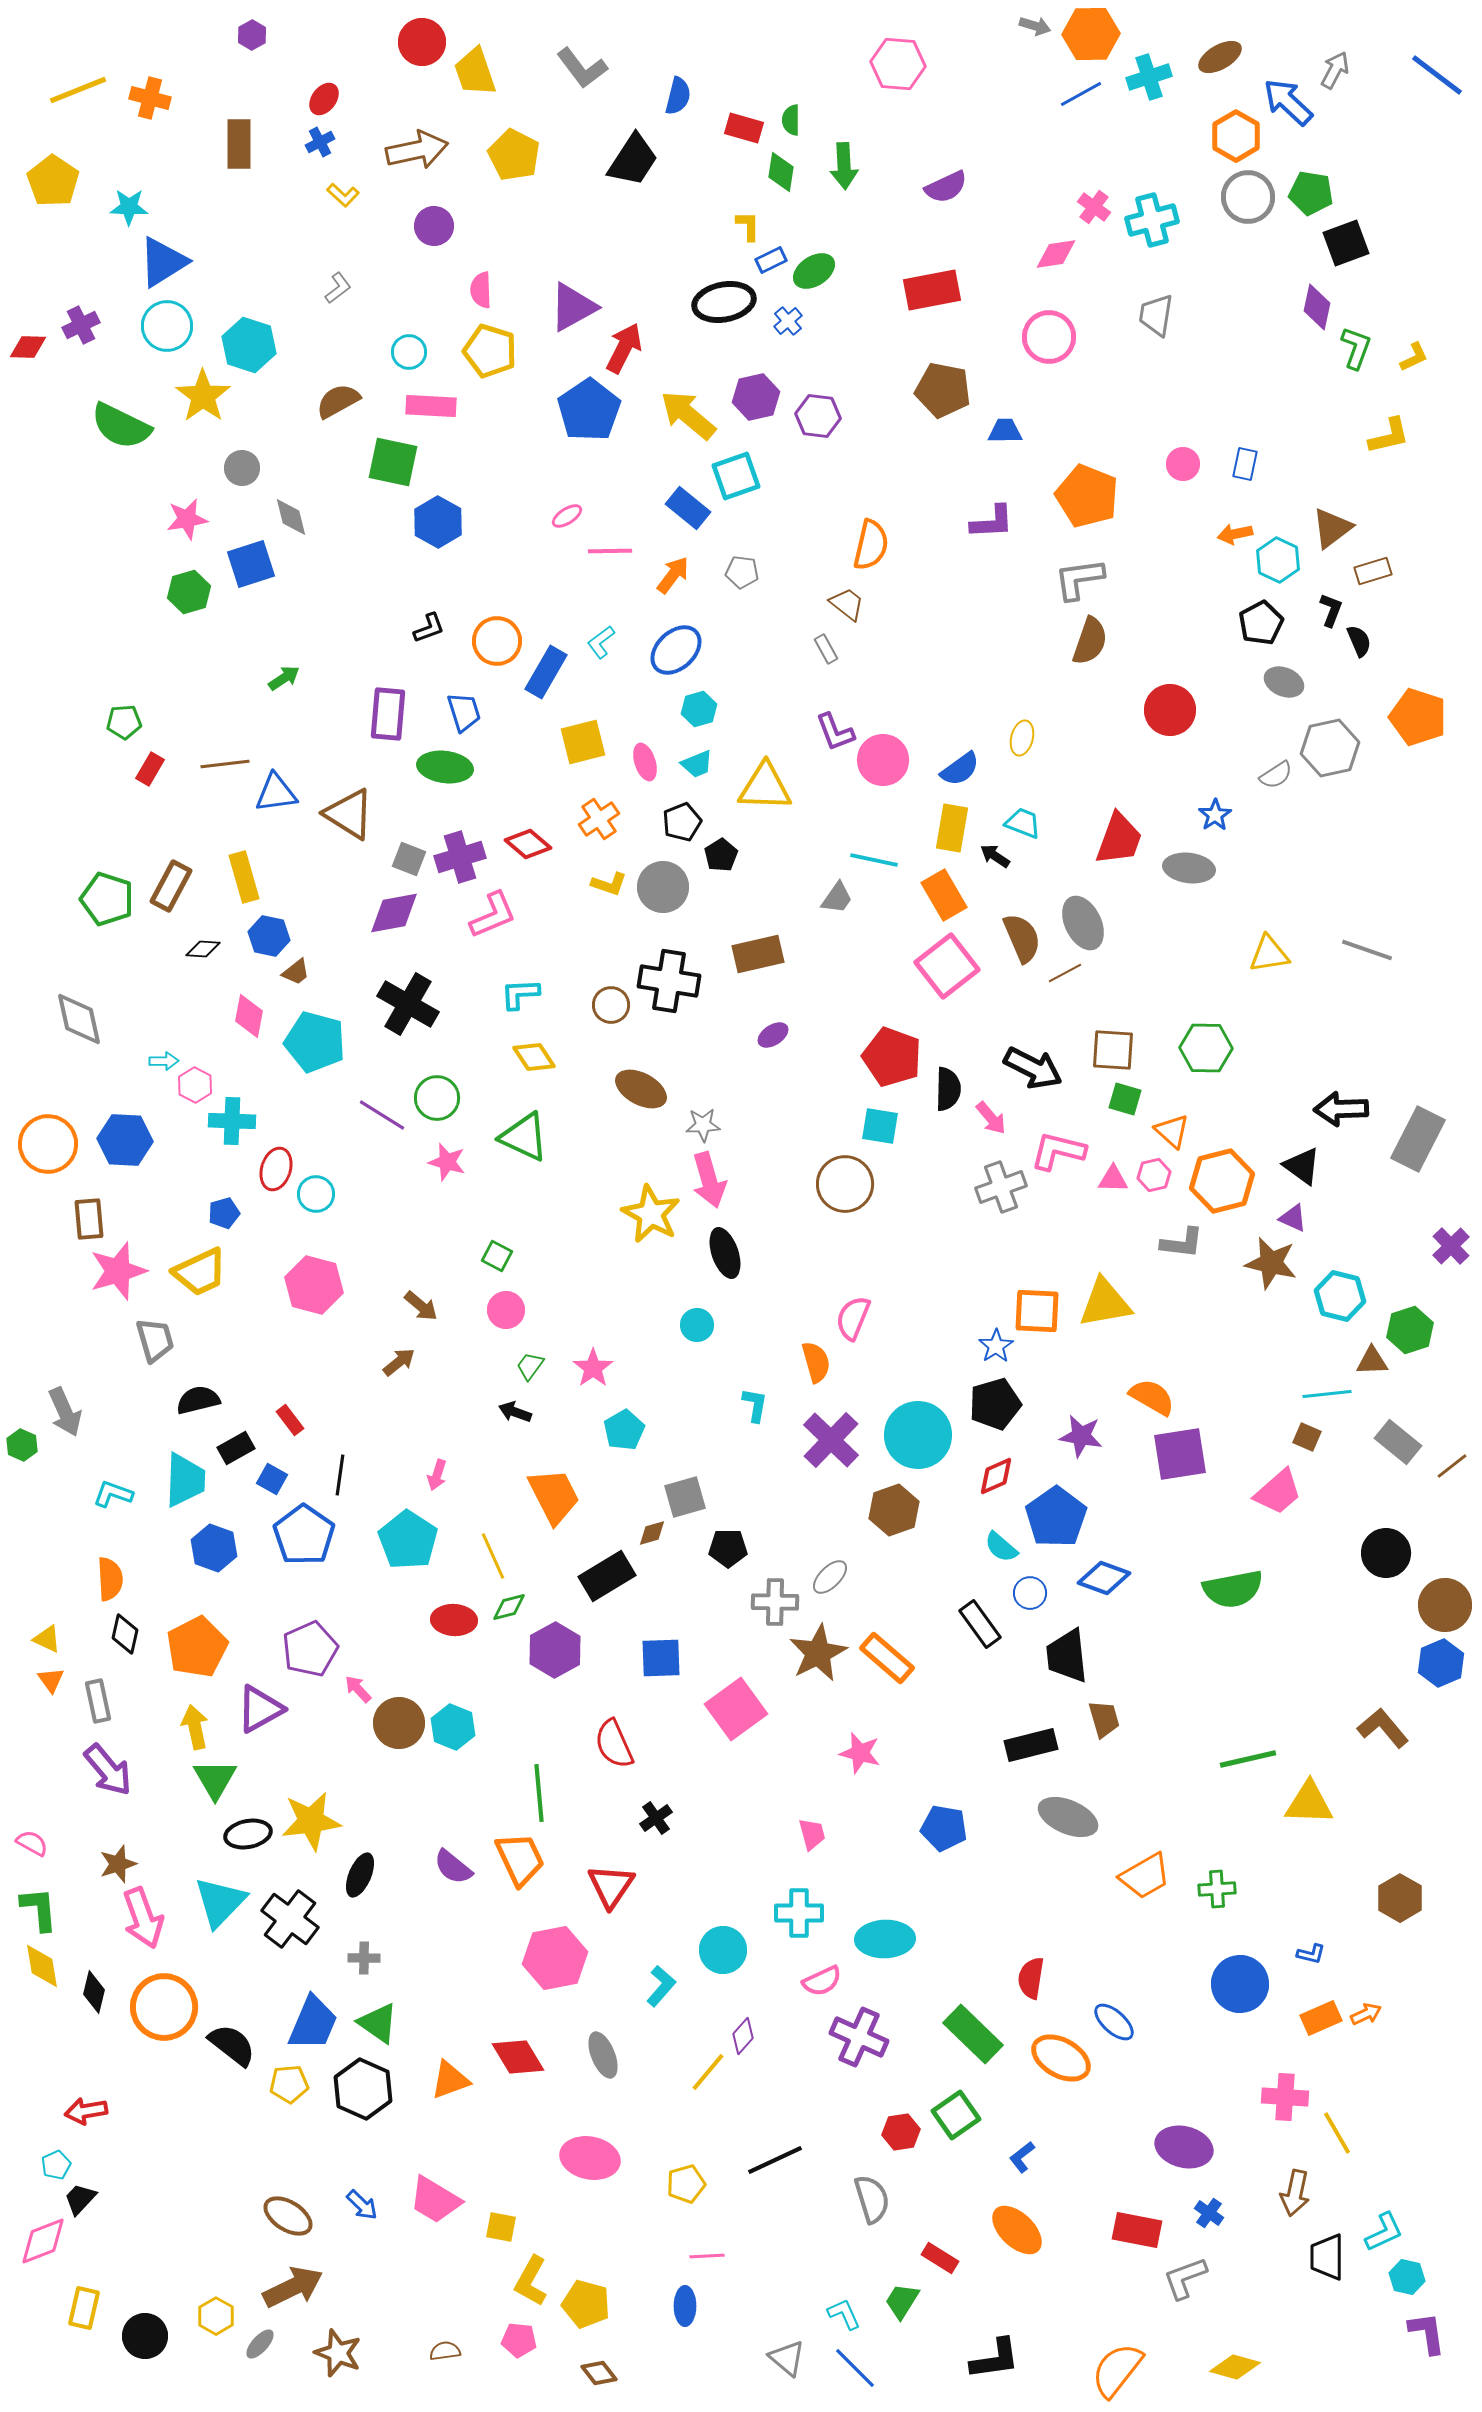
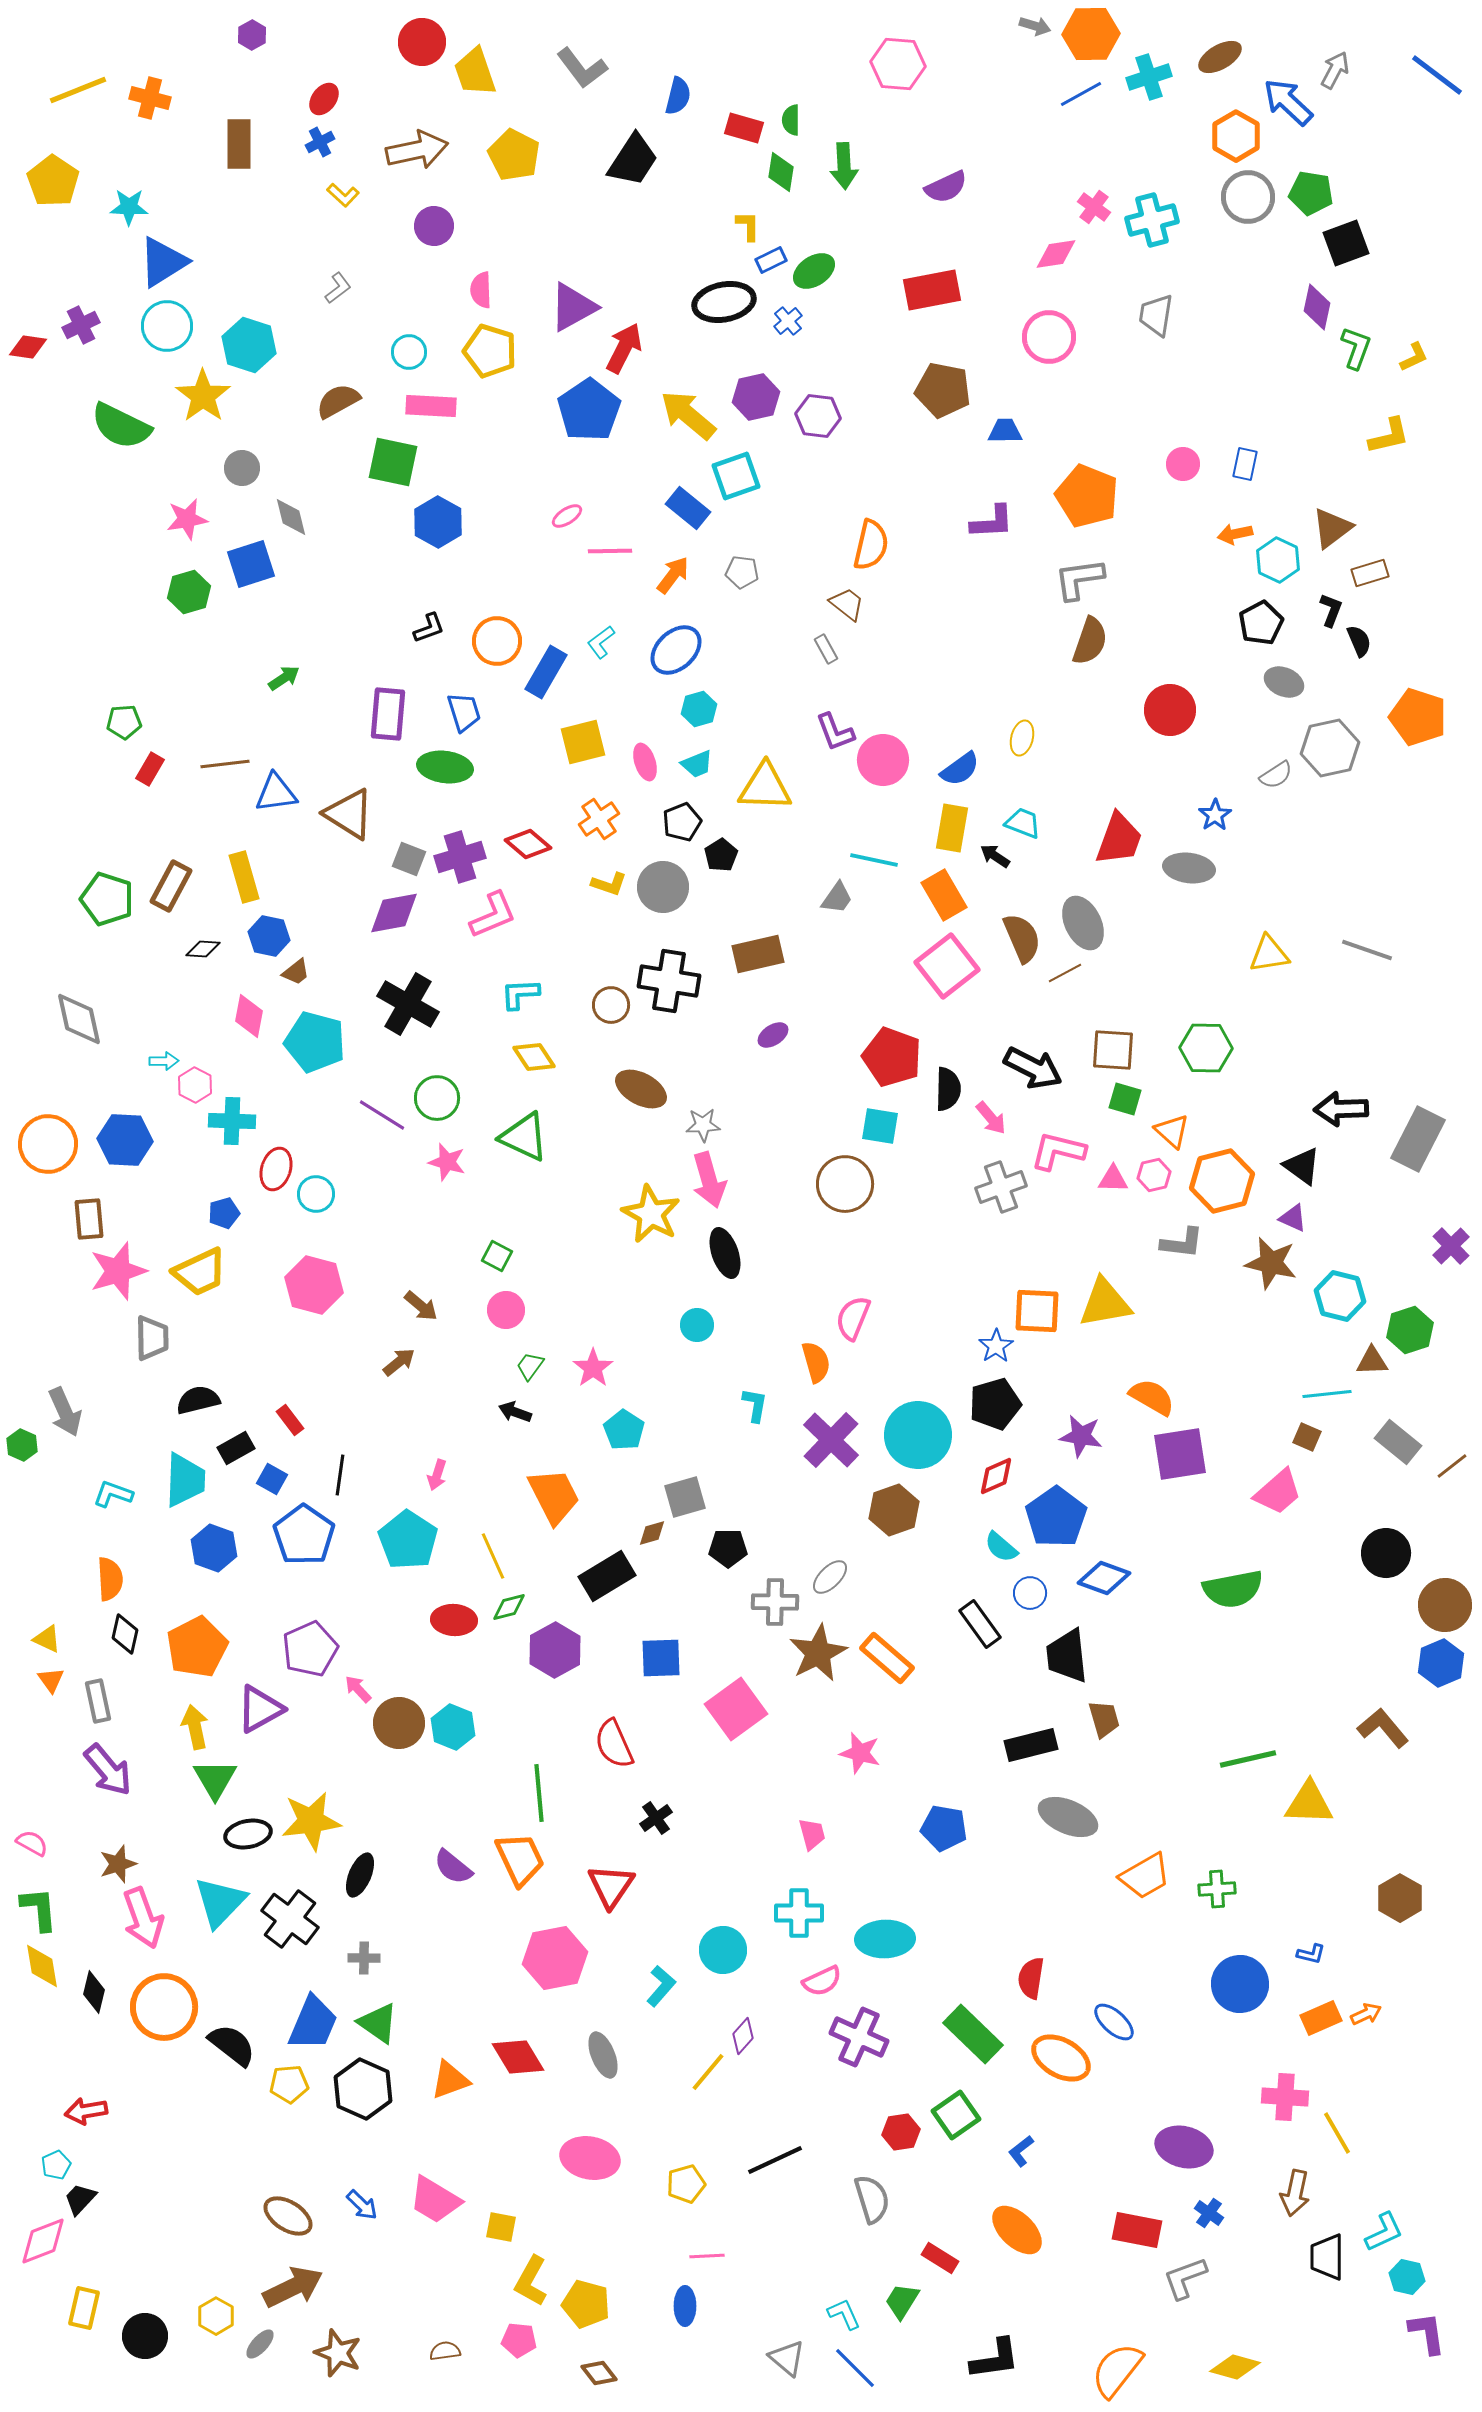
red diamond at (28, 347): rotated 6 degrees clockwise
brown rectangle at (1373, 571): moved 3 px left, 2 px down
gray trapezoid at (155, 1340): moved 3 px left, 2 px up; rotated 15 degrees clockwise
cyan pentagon at (624, 1430): rotated 9 degrees counterclockwise
blue L-shape at (1022, 2157): moved 1 px left, 6 px up
